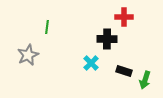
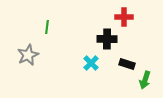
black rectangle: moved 3 px right, 7 px up
